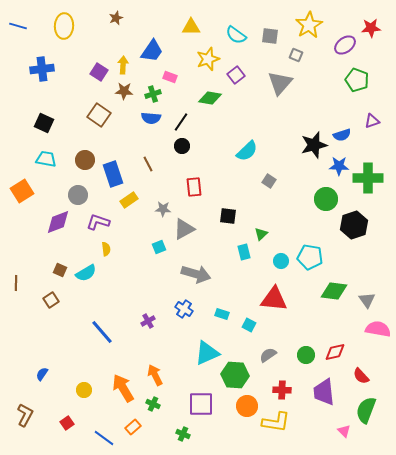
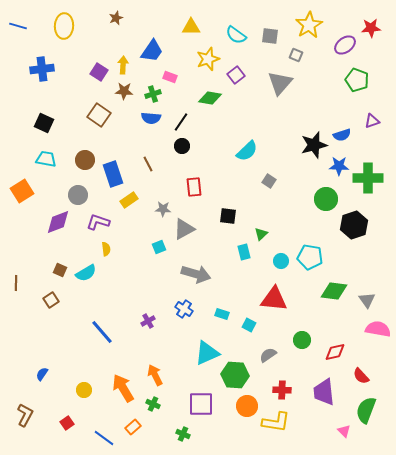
green circle at (306, 355): moved 4 px left, 15 px up
